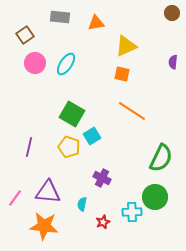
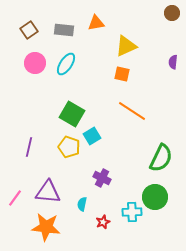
gray rectangle: moved 4 px right, 13 px down
brown square: moved 4 px right, 5 px up
orange star: moved 2 px right, 1 px down
